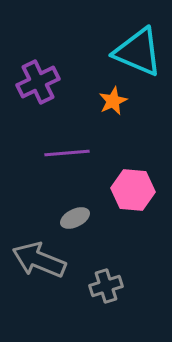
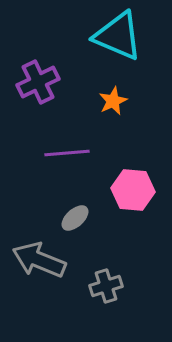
cyan triangle: moved 20 px left, 16 px up
gray ellipse: rotated 16 degrees counterclockwise
